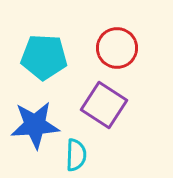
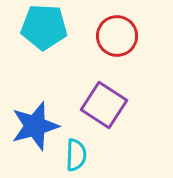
red circle: moved 12 px up
cyan pentagon: moved 30 px up
blue star: moved 1 px down; rotated 12 degrees counterclockwise
